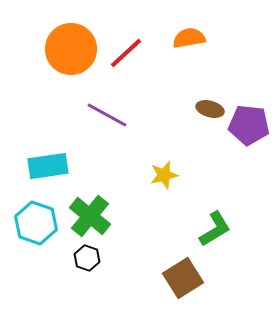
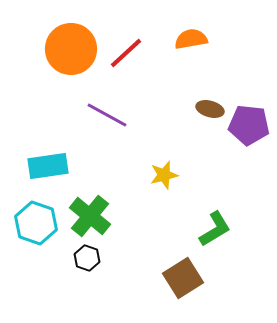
orange semicircle: moved 2 px right, 1 px down
